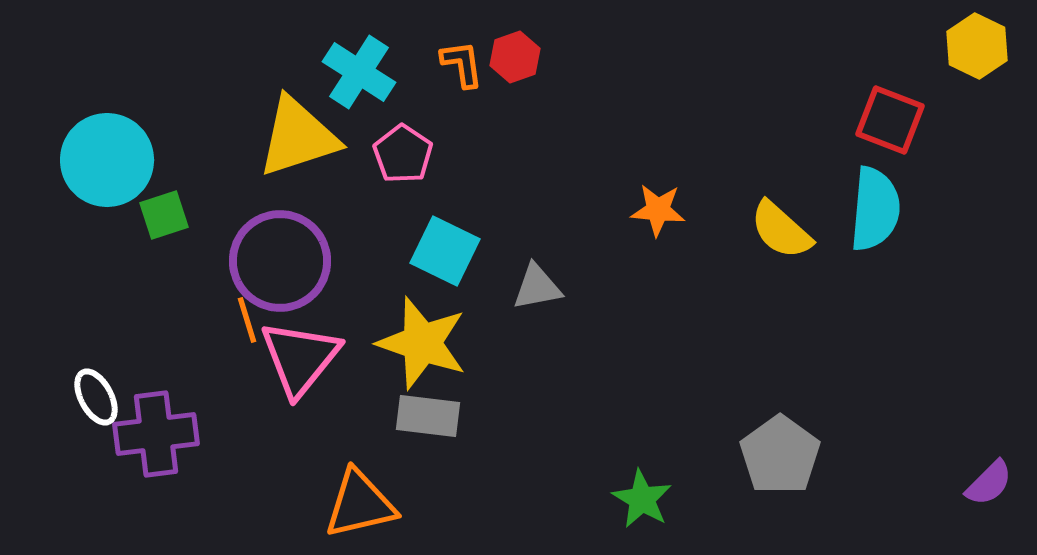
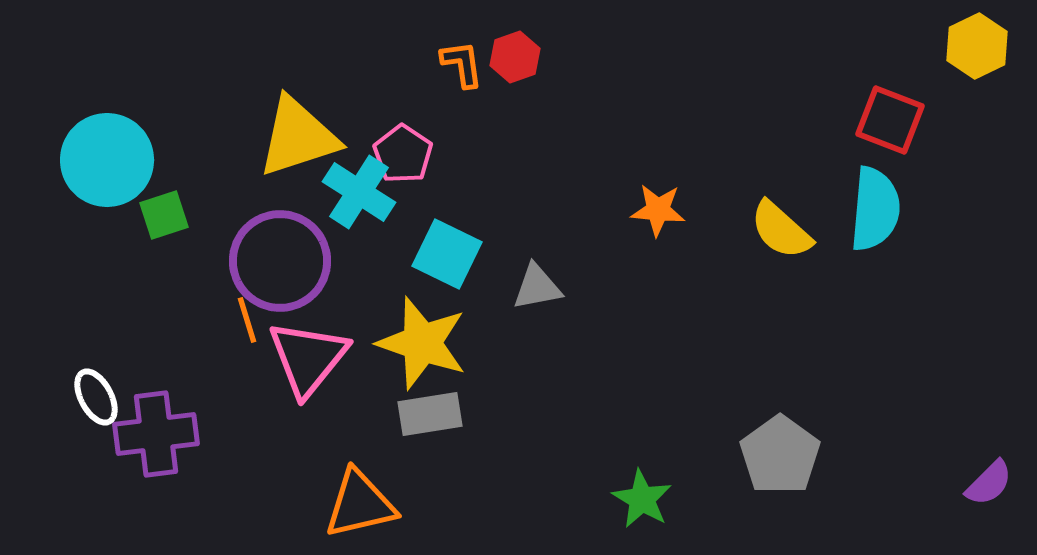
yellow hexagon: rotated 8 degrees clockwise
cyan cross: moved 120 px down
cyan square: moved 2 px right, 3 px down
pink triangle: moved 8 px right
gray rectangle: moved 2 px right, 2 px up; rotated 16 degrees counterclockwise
